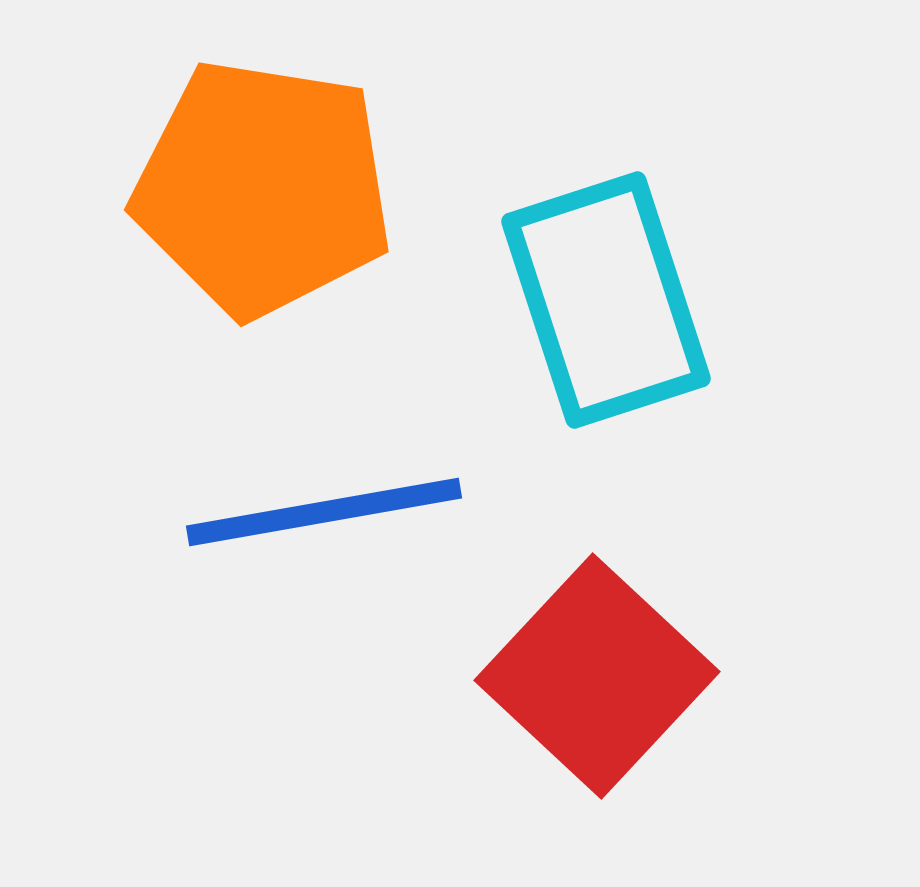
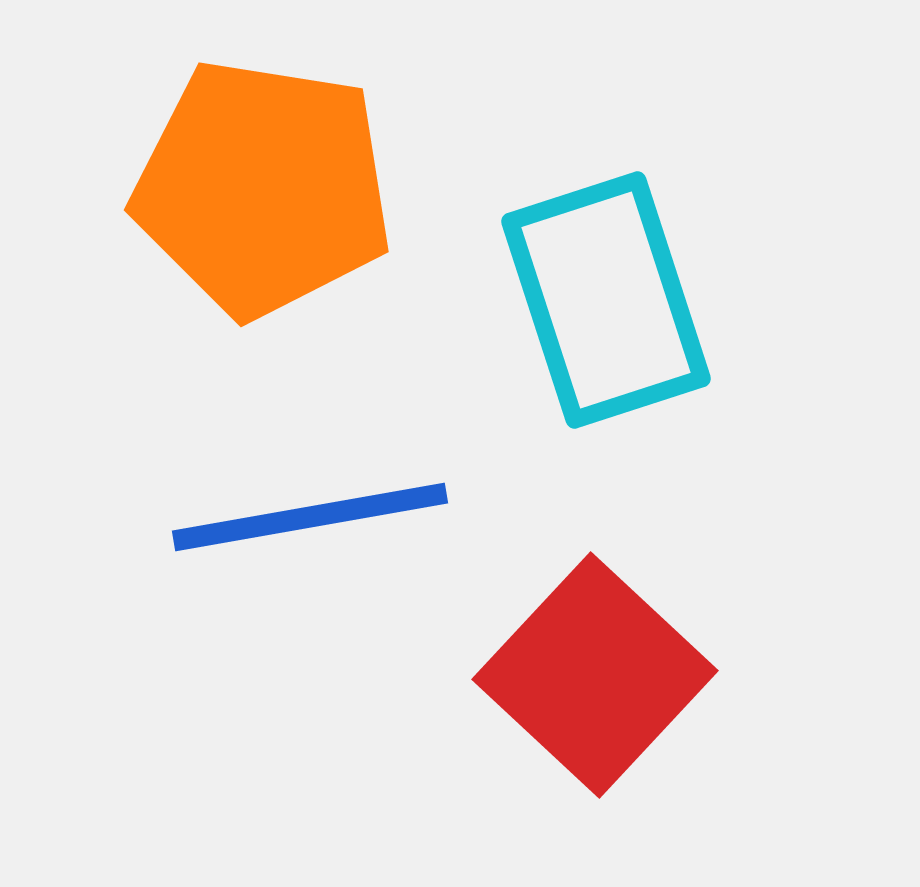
blue line: moved 14 px left, 5 px down
red square: moved 2 px left, 1 px up
